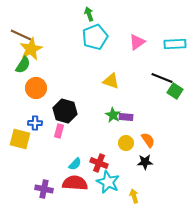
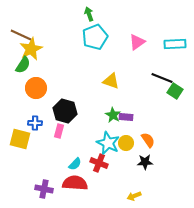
cyan star: moved 39 px up
yellow arrow: rotated 96 degrees counterclockwise
